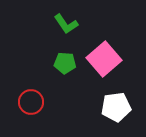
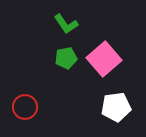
green pentagon: moved 1 px right, 5 px up; rotated 15 degrees counterclockwise
red circle: moved 6 px left, 5 px down
